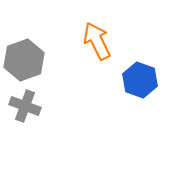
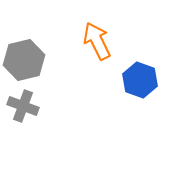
gray hexagon: rotated 6 degrees clockwise
gray cross: moved 2 px left
